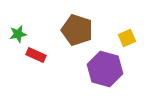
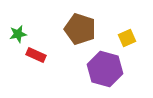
brown pentagon: moved 3 px right, 1 px up
